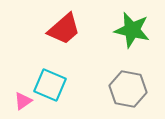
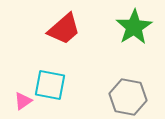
green star: moved 2 px right, 3 px up; rotated 27 degrees clockwise
cyan square: rotated 12 degrees counterclockwise
gray hexagon: moved 8 px down
